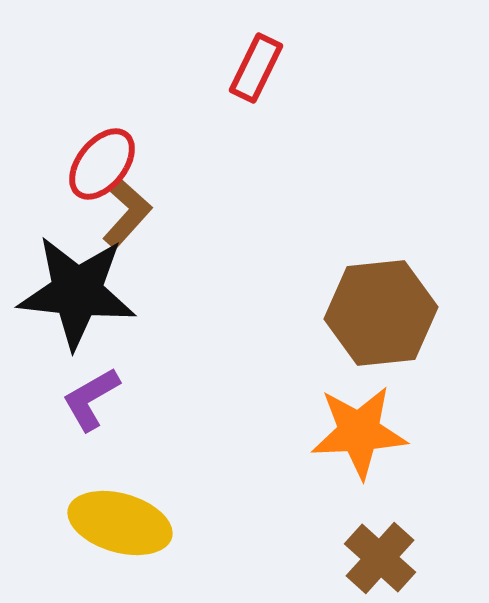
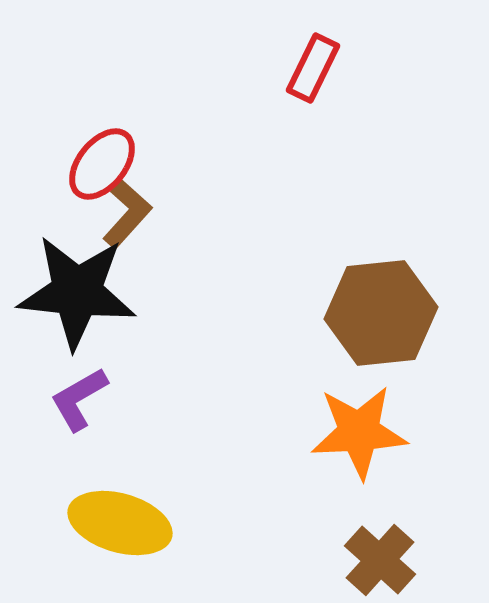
red rectangle: moved 57 px right
purple L-shape: moved 12 px left
brown cross: moved 2 px down
